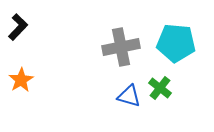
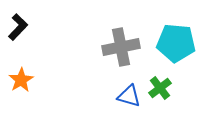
green cross: rotated 15 degrees clockwise
